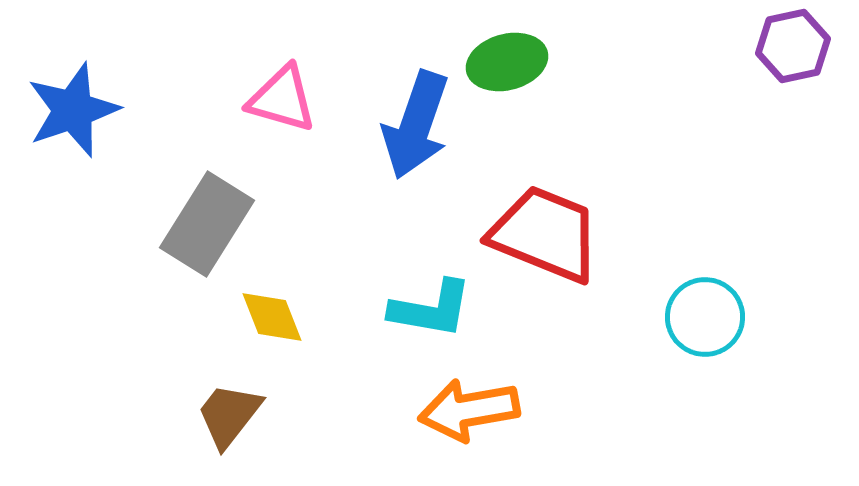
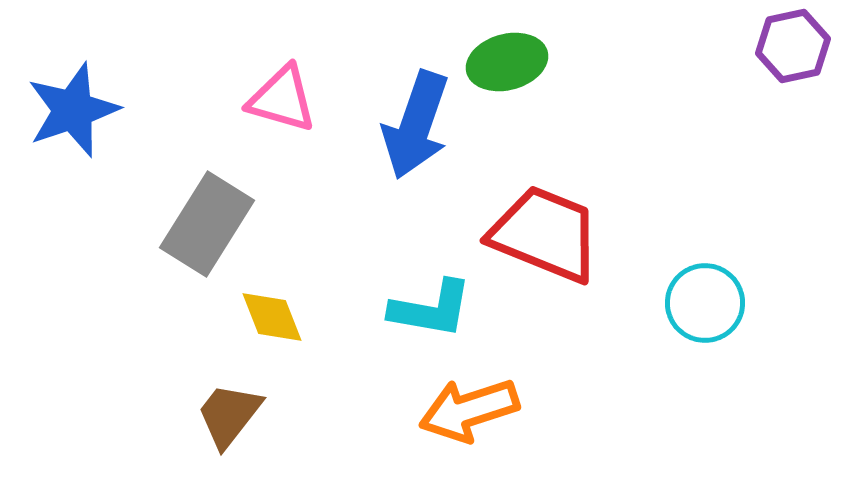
cyan circle: moved 14 px up
orange arrow: rotated 8 degrees counterclockwise
